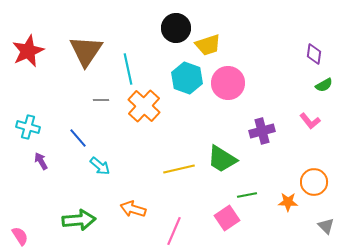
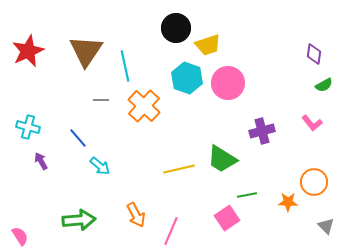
cyan line: moved 3 px left, 3 px up
pink L-shape: moved 2 px right, 2 px down
orange arrow: moved 3 px right, 6 px down; rotated 135 degrees counterclockwise
pink line: moved 3 px left
